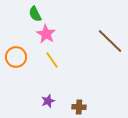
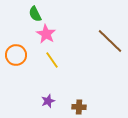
orange circle: moved 2 px up
